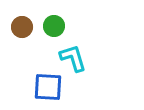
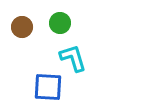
green circle: moved 6 px right, 3 px up
